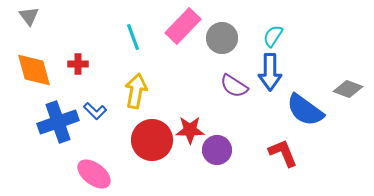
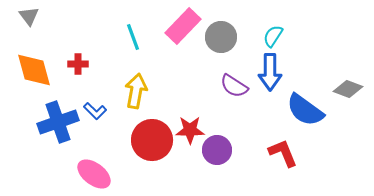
gray circle: moved 1 px left, 1 px up
